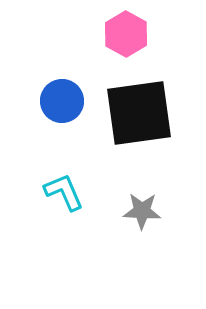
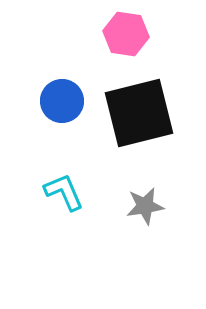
pink hexagon: rotated 21 degrees counterclockwise
black square: rotated 6 degrees counterclockwise
gray star: moved 3 px right, 5 px up; rotated 12 degrees counterclockwise
